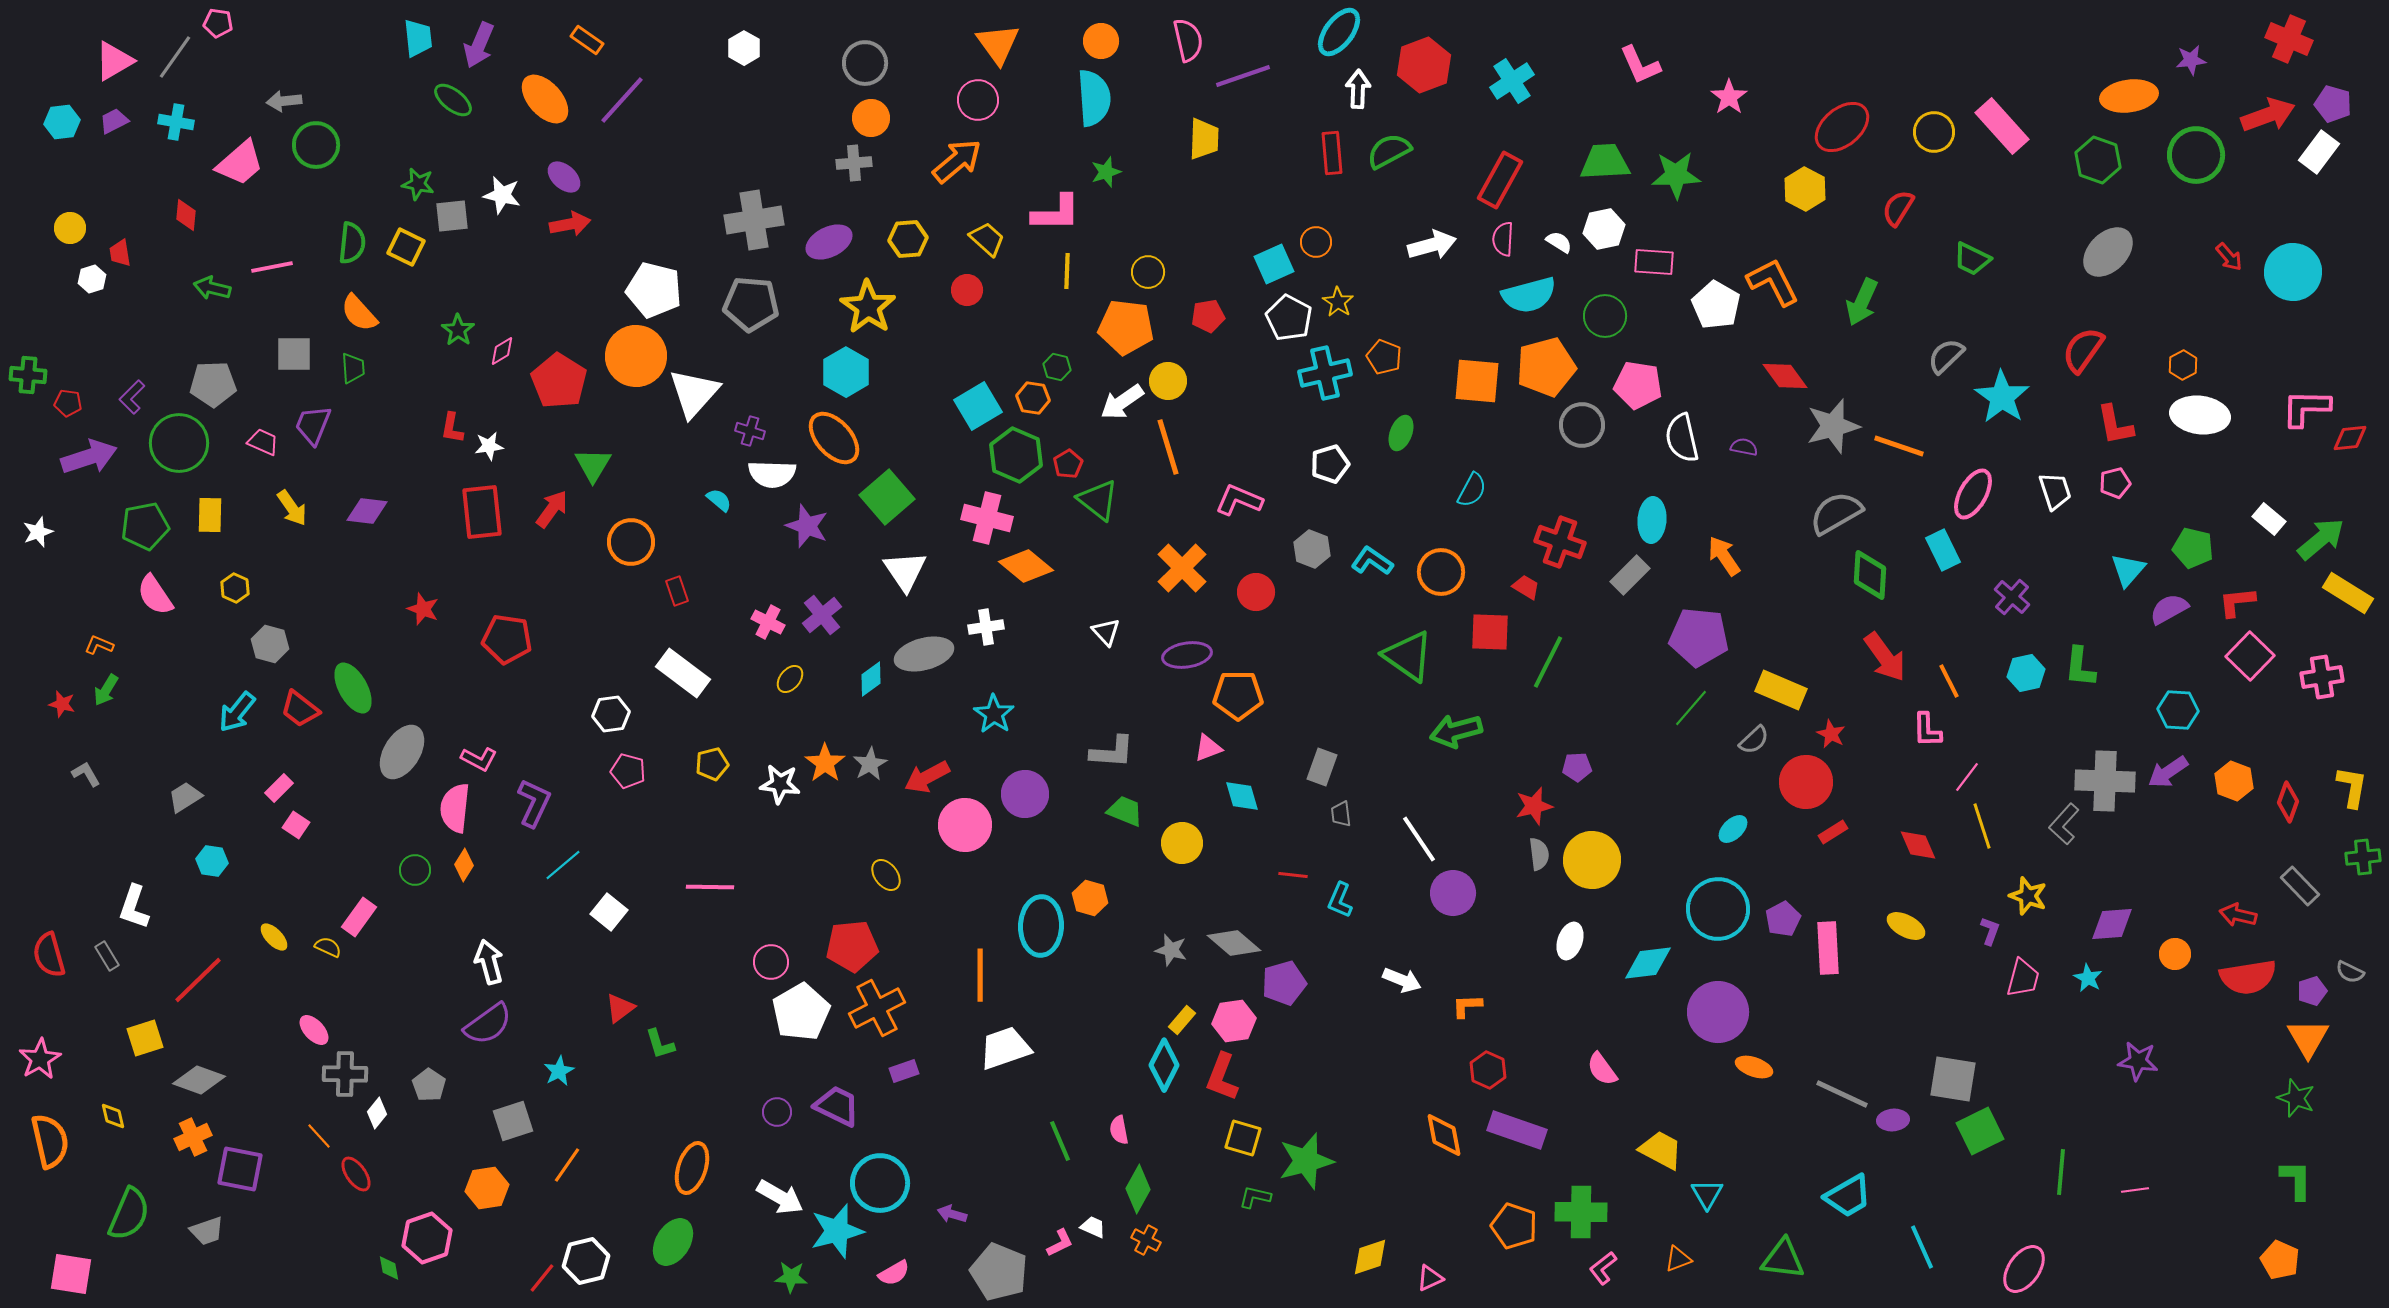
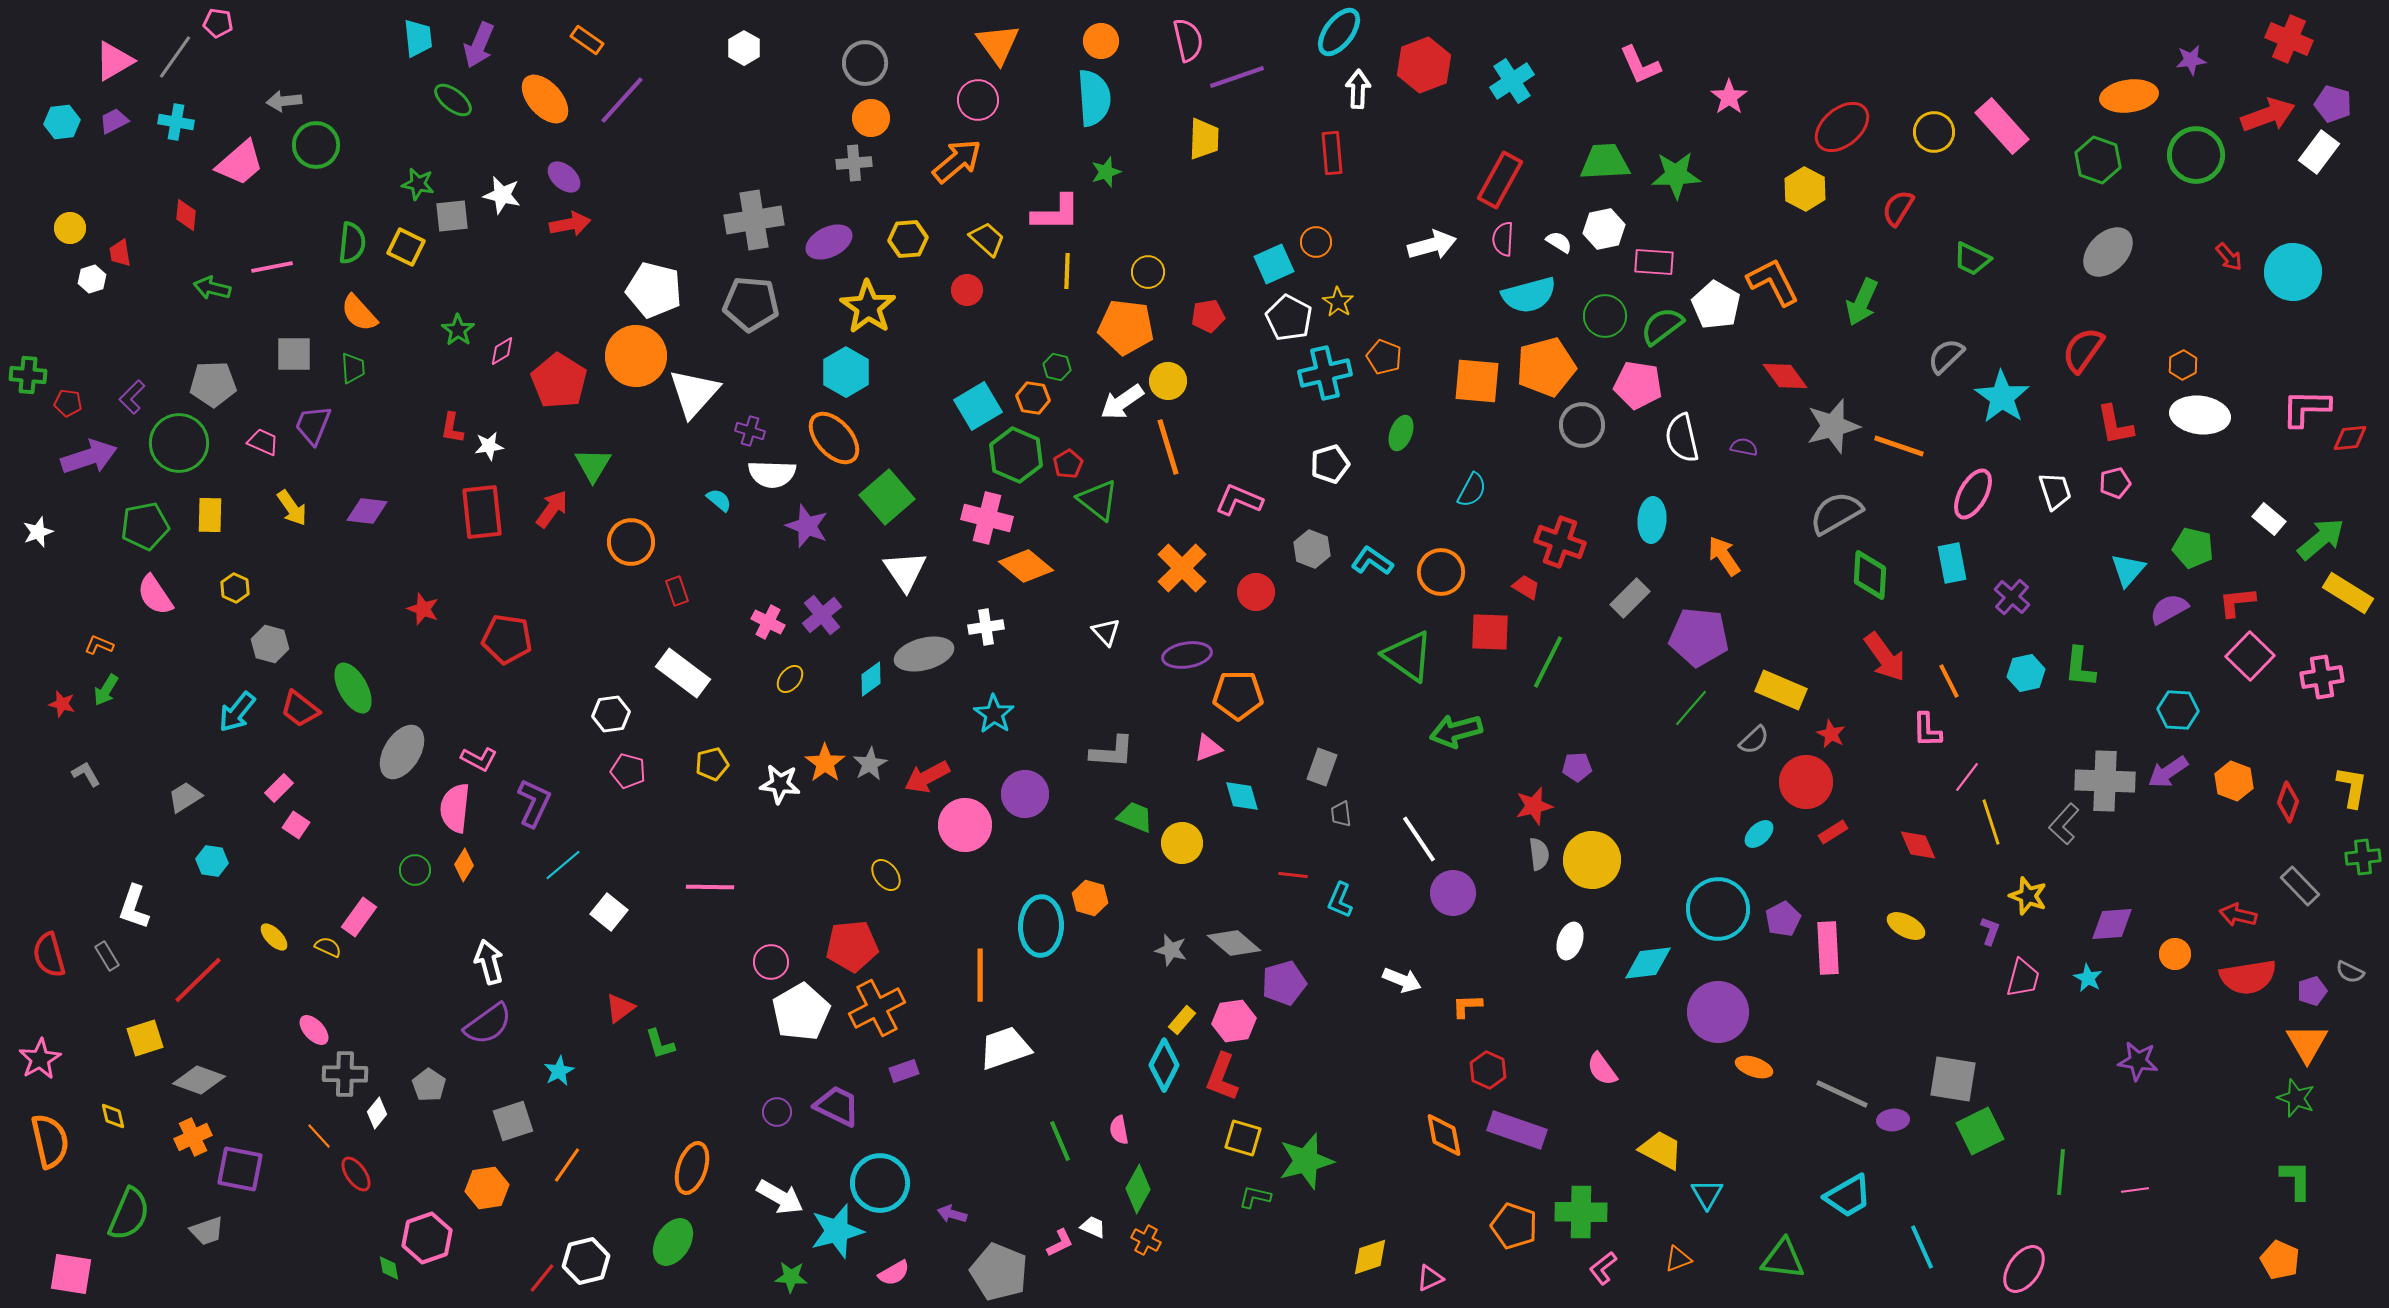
purple line at (1243, 76): moved 6 px left, 1 px down
green semicircle at (1389, 151): moved 273 px right, 175 px down; rotated 9 degrees counterclockwise
cyan rectangle at (1943, 550): moved 9 px right, 13 px down; rotated 15 degrees clockwise
gray rectangle at (1630, 575): moved 23 px down
green trapezoid at (1125, 811): moved 10 px right, 6 px down
yellow line at (1982, 826): moved 9 px right, 4 px up
cyan ellipse at (1733, 829): moved 26 px right, 5 px down
orange triangle at (2308, 1038): moved 1 px left, 5 px down
